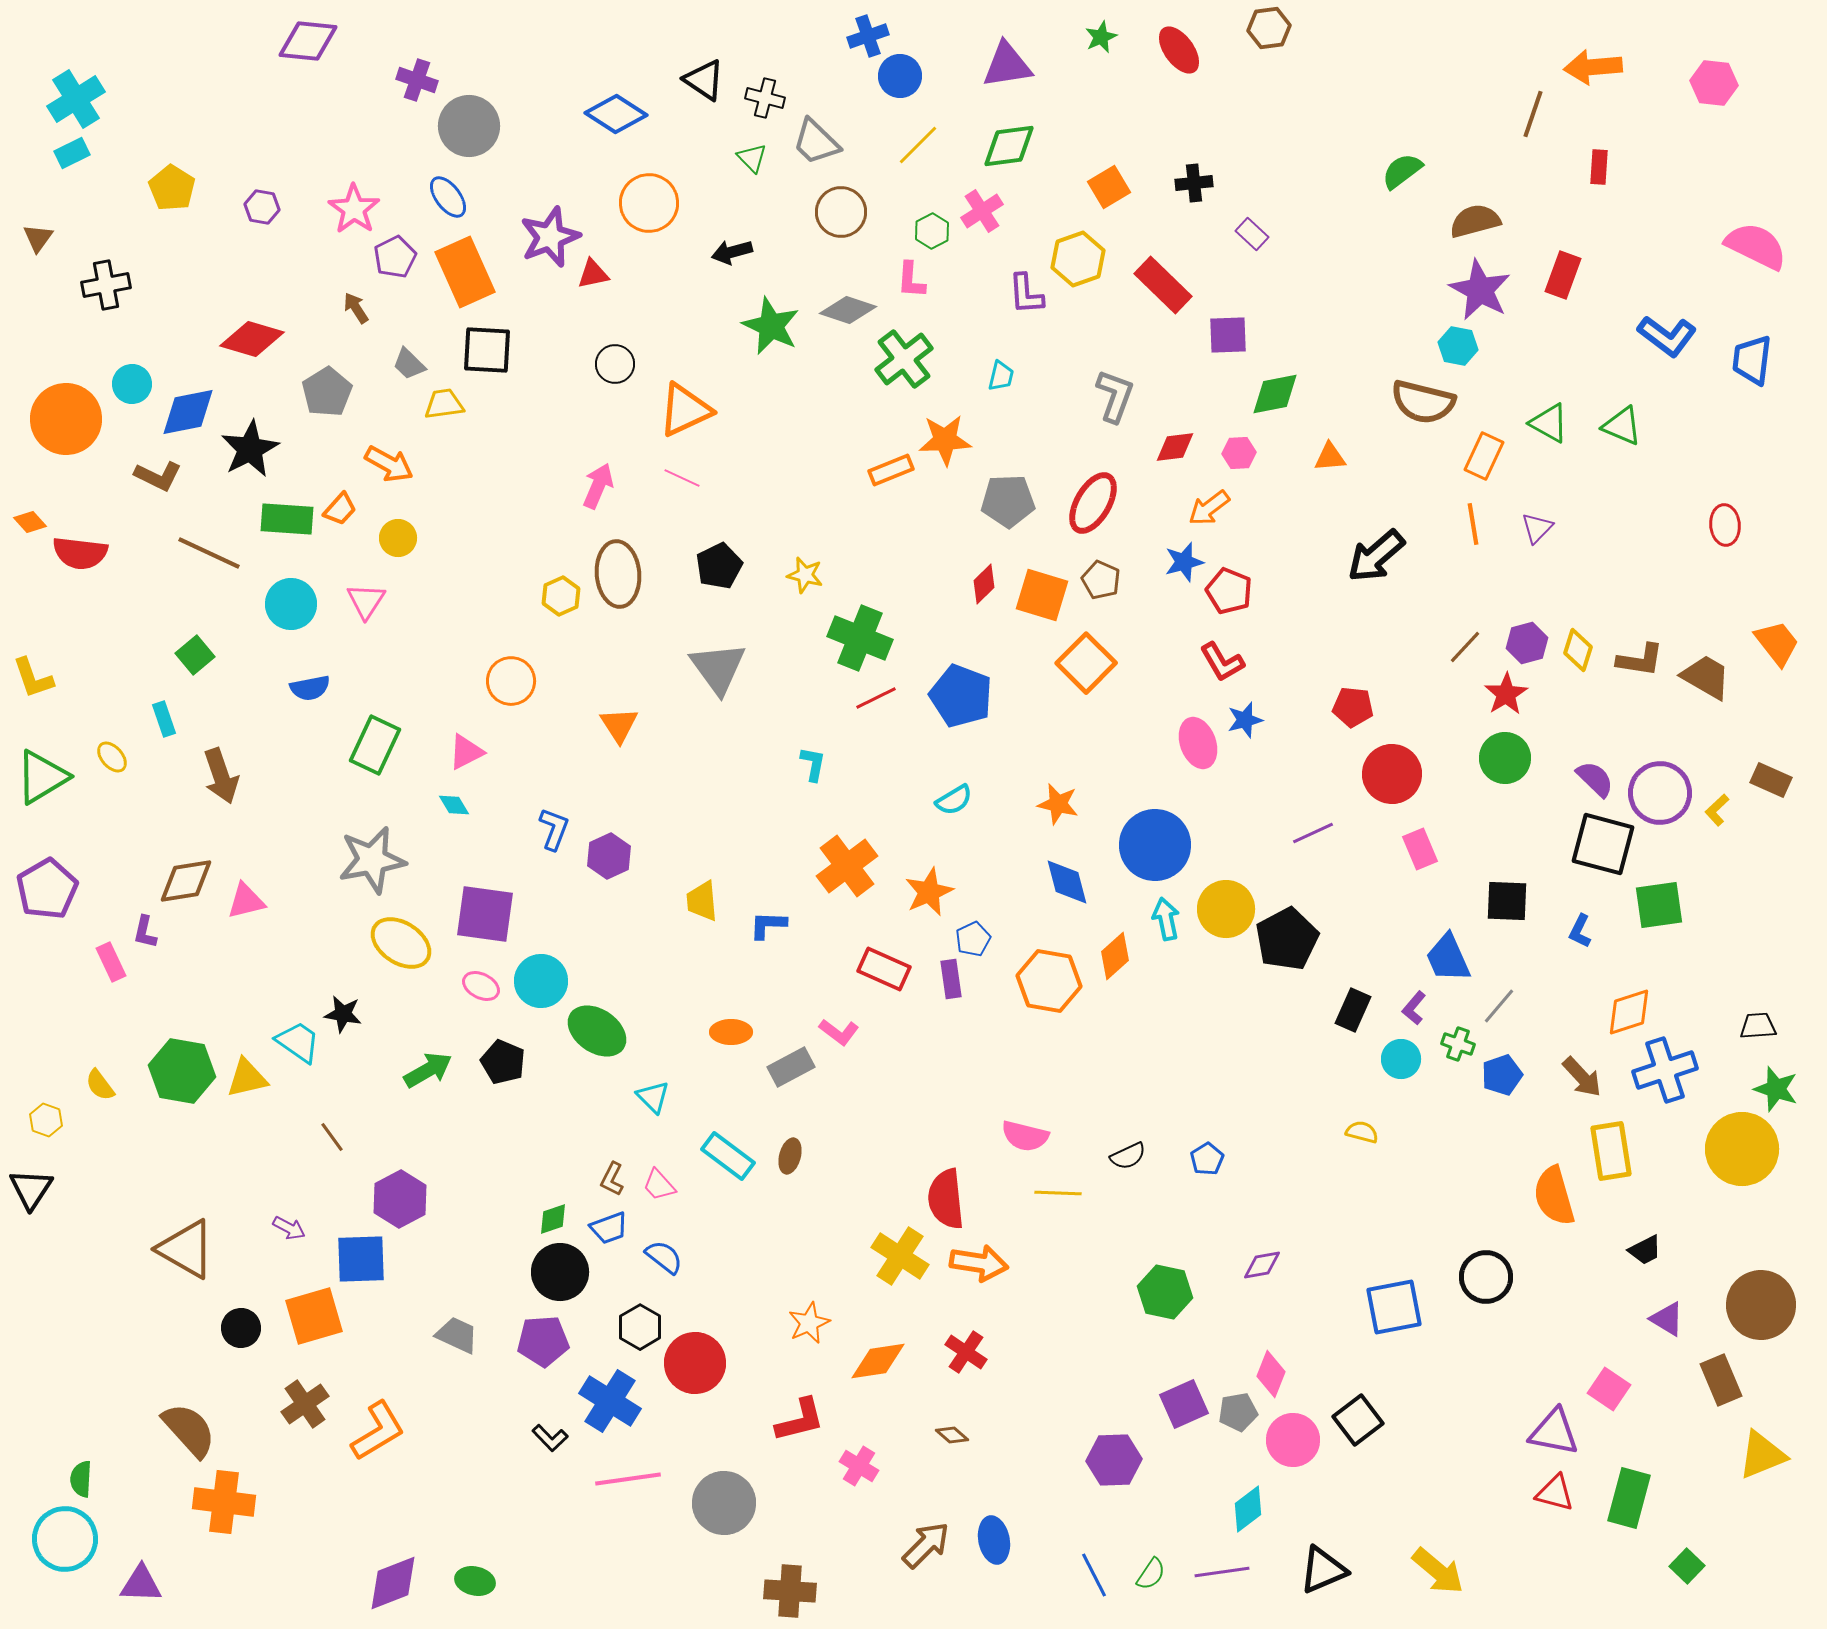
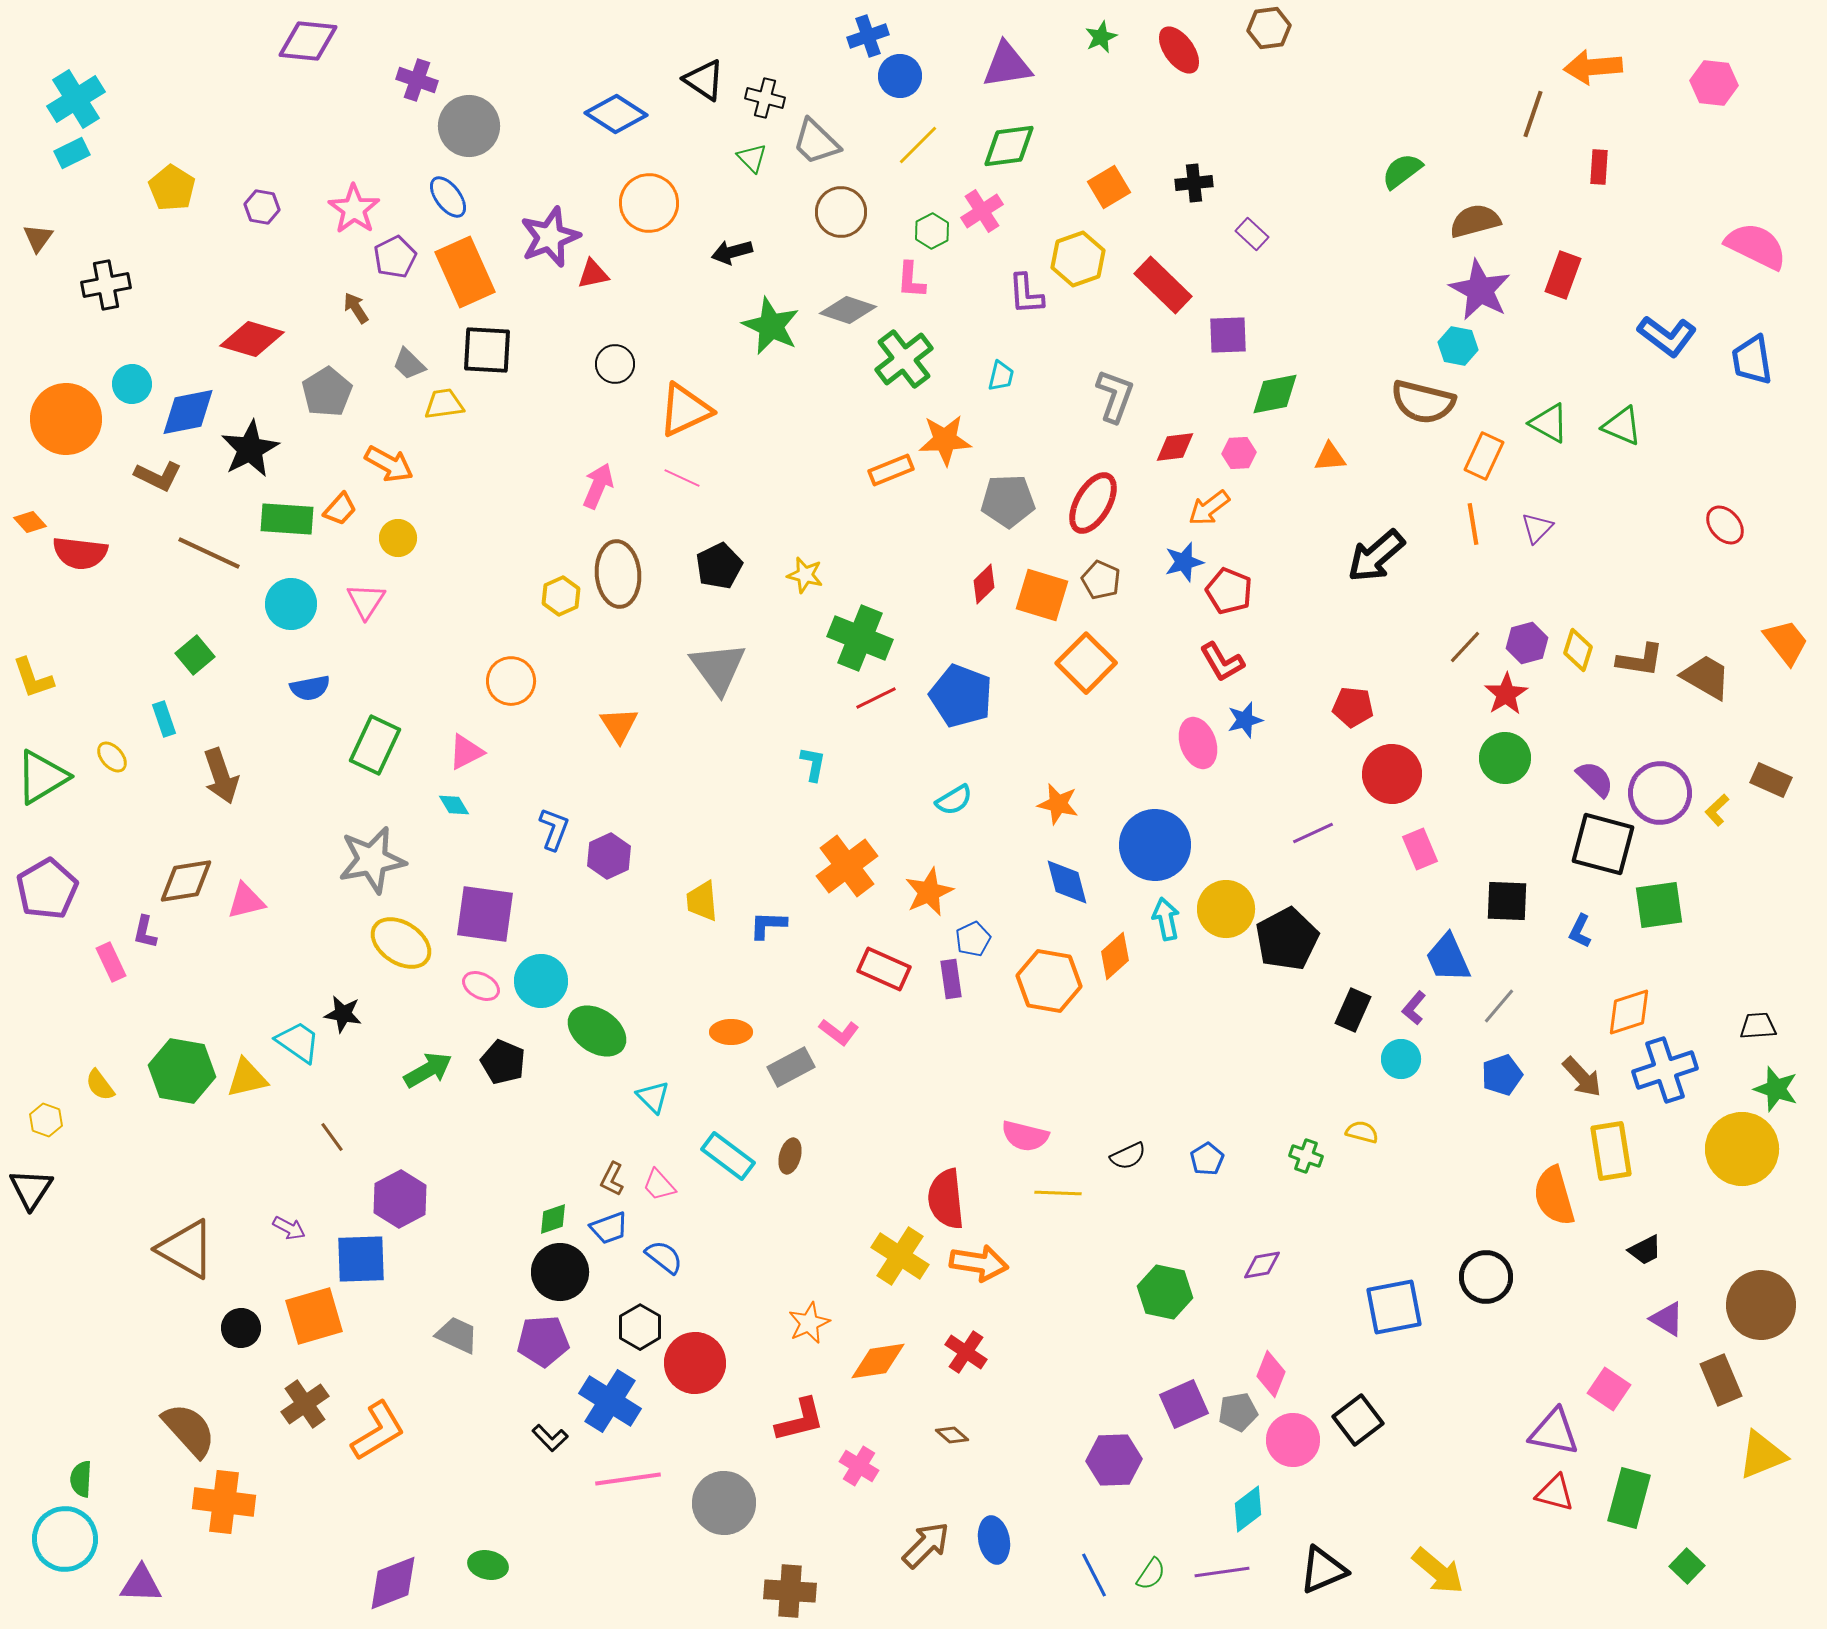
blue trapezoid at (1752, 360): rotated 16 degrees counterclockwise
red ellipse at (1725, 525): rotated 36 degrees counterclockwise
orange trapezoid at (1777, 643): moved 9 px right, 1 px up
green cross at (1458, 1044): moved 152 px left, 112 px down
green ellipse at (475, 1581): moved 13 px right, 16 px up
